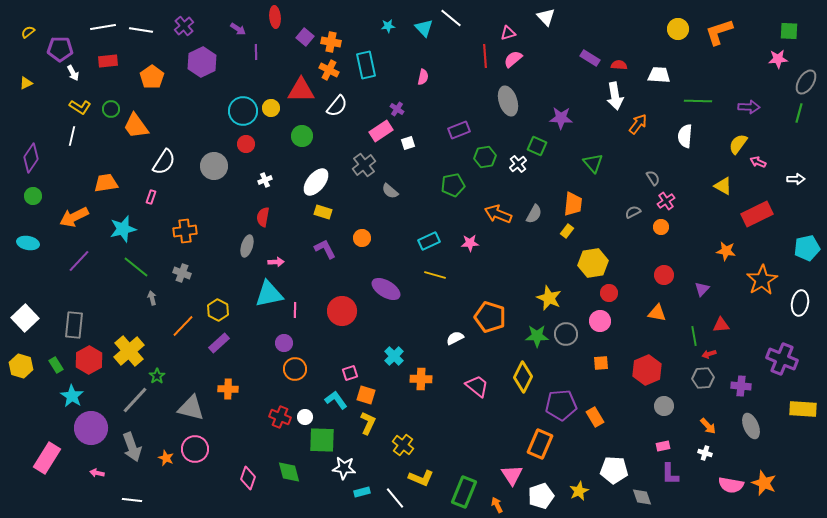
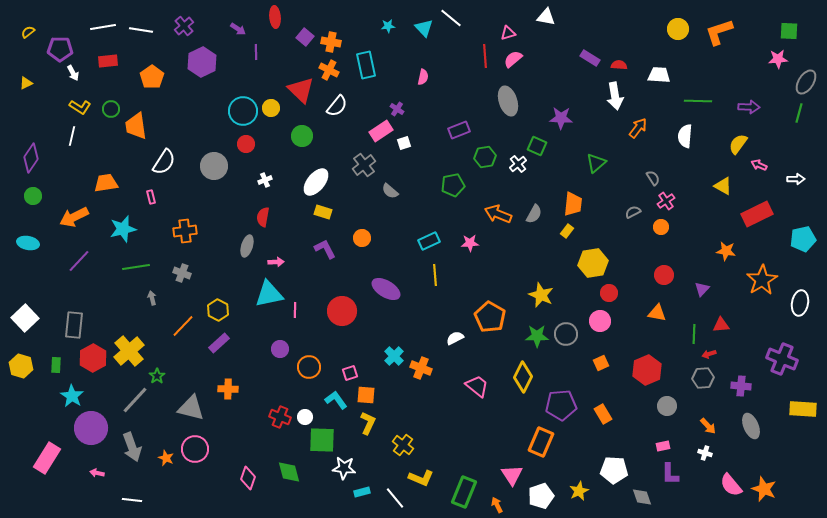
white triangle at (546, 17): rotated 36 degrees counterclockwise
red triangle at (301, 90): rotated 44 degrees clockwise
orange arrow at (638, 124): moved 4 px down
orange trapezoid at (136, 126): rotated 28 degrees clockwise
white square at (408, 143): moved 4 px left
pink arrow at (758, 162): moved 1 px right, 3 px down
green triangle at (593, 163): moved 3 px right; rotated 30 degrees clockwise
pink rectangle at (151, 197): rotated 32 degrees counterclockwise
cyan pentagon at (807, 248): moved 4 px left, 9 px up
green line at (136, 267): rotated 48 degrees counterclockwise
yellow line at (435, 275): rotated 70 degrees clockwise
yellow star at (549, 298): moved 8 px left, 3 px up
orange pentagon at (490, 317): rotated 12 degrees clockwise
green line at (694, 336): moved 2 px up; rotated 12 degrees clockwise
purple circle at (284, 343): moved 4 px left, 6 px down
red hexagon at (89, 360): moved 4 px right, 2 px up
orange square at (601, 363): rotated 21 degrees counterclockwise
green rectangle at (56, 365): rotated 35 degrees clockwise
orange circle at (295, 369): moved 14 px right, 2 px up
orange cross at (421, 379): moved 11 px up; rotated 20 degrees clockwise
orange square at (366, 395): rotated 12 degrees counterclockwise
gray circle at (664, 406): moved 3 px right
orange rectangle at (595, 417): moved 8 px right, 3 px up
orange rectangle at (540, 444): moved 1 px right, 2 px up
orange star at (764, 483): moved 6 px down
pink semicircle at (731, 485): rotated 40 degrees clockwise
